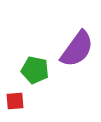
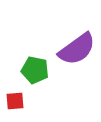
purple semicircle: rotated 18 degrees clockwise
